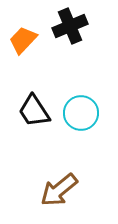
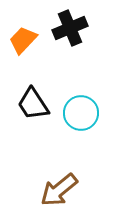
black cross: moved 2 px down
black trapezoid: moved 1 px left, 7 px up
